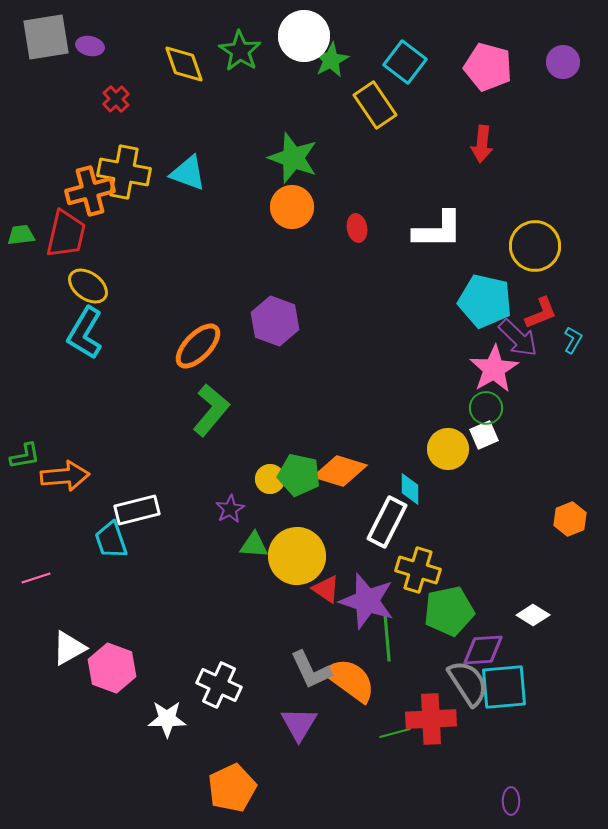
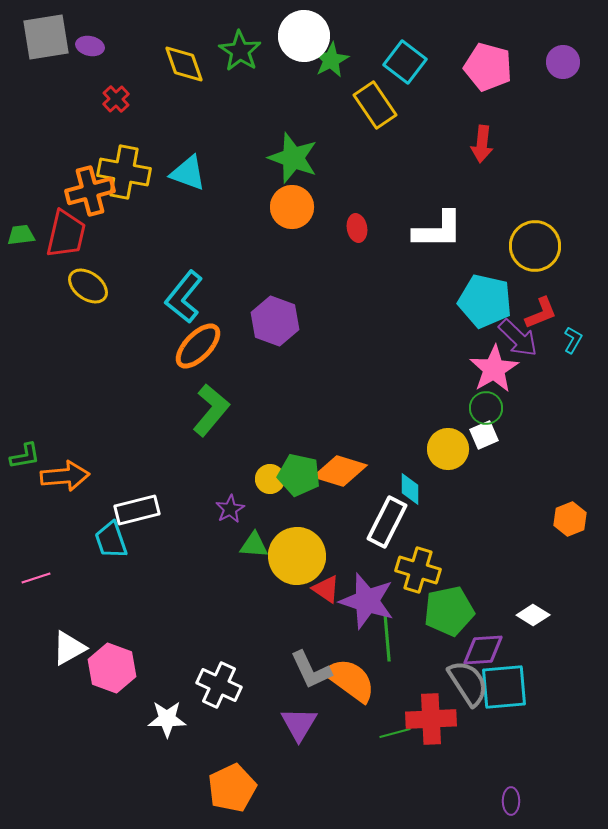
cyan L-shape at (85, 333): moved 99 px right, 36 px up; rotated 8 degrees clockwise
